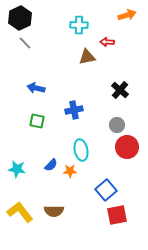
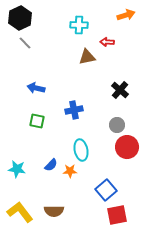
orange arrow: moved 1 px left
